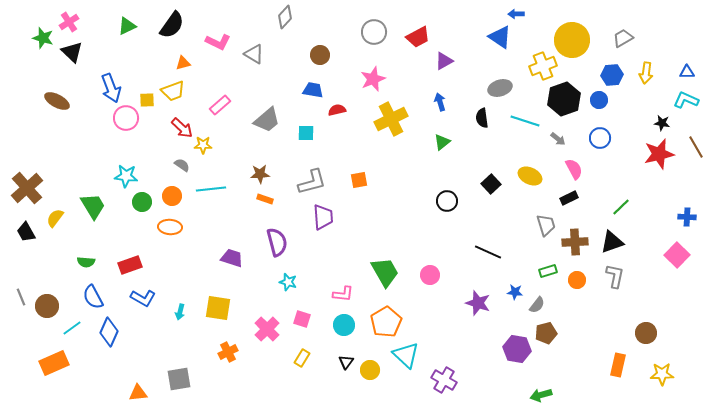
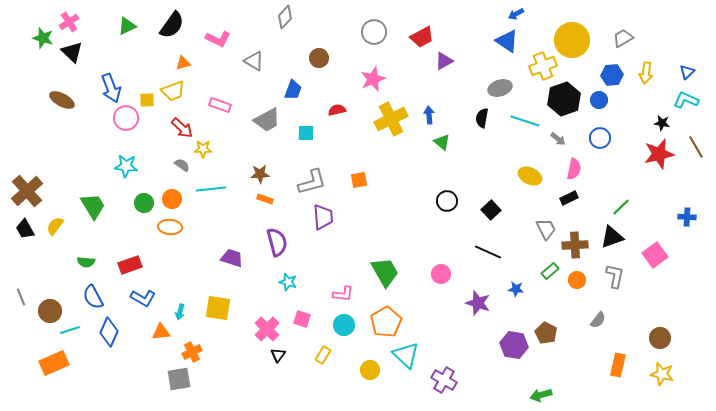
blue arrow at (516, 14): rotated 28 degrees counterclockwise
red trapezoid at (418, 37): moved 4 px right
blue triangle at (500, 37): moved 7 px right, 4 px down
pink L-shape at (218, 42): moved 3 px up
gray triangle at (254, 54): moved 7 px down
brown circle at (320, 55): moved 1 px left, 3 px down
blue triangle at (687, 72): rotated 42 degrees counterclockwise
blue trapezoid at (313, 90): moved 20 px left; rotated 100 degrees clockwise
brown ellipse at (57, 101): moved 5 px right, 1 px up
blue arrow at (440, 102): moved 11 px left, 13 px down; rotated 12 degrees clockwise
pink rectangle at (220, 105): rotated 60 degrees clockwise
black semicircle at (482, 118): rotated 18 degrees clockwise
gray trapezoid at (267, 120): rotated 12 degrees clockwise
green triangle at (442, 142): rotated 42 degrees counterclockwise
yellow star at (203, 145): moved 4 px down
pink semicircle at (574, 169): rotated 40 degrees clockwise
cyan star at (126, 176): moved 10 px up
black square at (491, 184): moved 26 px down
brown cross at (27, 188): moved 3 px down
orange circle at (172, 196): moved 3 px down
green circle at (142, 202): moved 2 px right, 1 px down
yellow semicircle at (55, 218): moved 8 px down
gray trapezoid at (546, 225): moved 4 px down; rotated 10 degrees counterclockwise
black trapezoid at (26, 232): moved 1 px left, 3 px up
brown cross at (575, 242): moved 3 px down
black triangle at (612, 242): moved 5 px up
pink square at (677, 255): moved 22 px left; rotated 10 degrees clockwise
green rectangle at (548, 271): moved 2 px right; rotated 24 degrees counterclockwise
pink circle at (430, 275): moved 11 px right, 1 px up
blue star at (515, 292): moved 1 px right, 3 px up
gray semicircle at (537, 305): moved 61 px right, 15 px down
brown circle at (47, 306): moved 3 px right, 5 px down
cyan line at (72, 328): moved 2 px left, 2 px down; rotated 18 degrees clockwise
brown pentagon at (546, 333): rotated 30 degrees counterclockwise
brown circle at (646, 333): moved 14 px right, 5 px down
purple hexagon at (517, 349): moved 3 px left, 4 px up
orange cross at (228, 352): moved 36 px left
yellow rectangle at (302, 358): moved 21 px right, 3 px up
black triangle at (346, 362): moved 68 px left, 7 px up
yellow star at (662, 374): rotated 15 degrees clockwise
orange triangle at (138, 393): moved 23 px right, 61 px up
